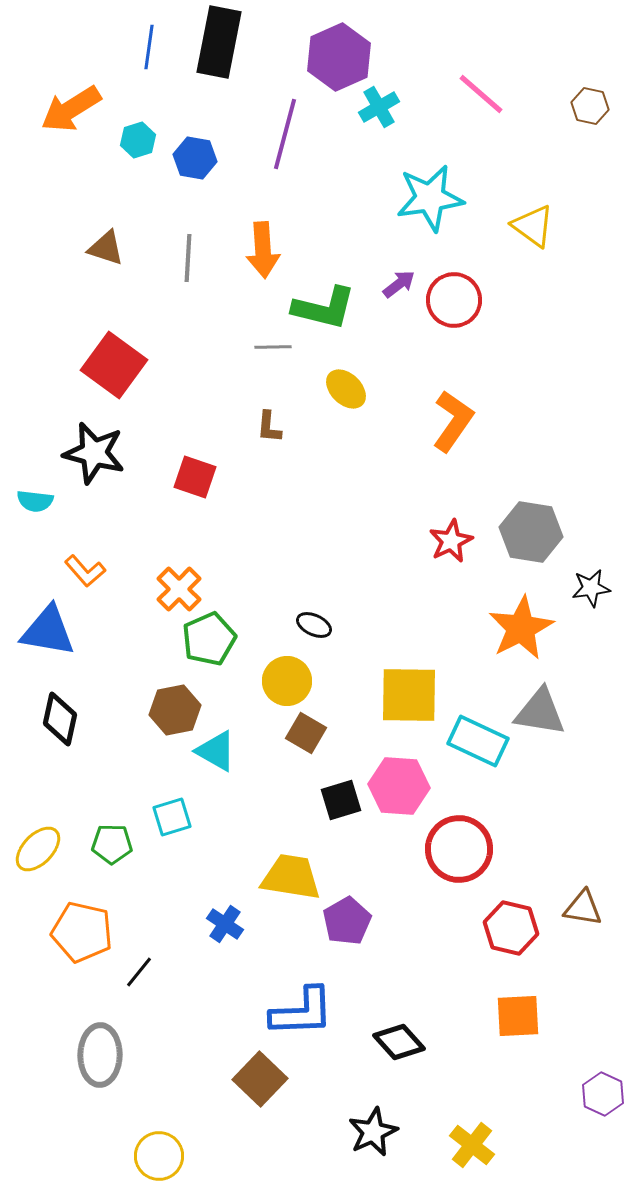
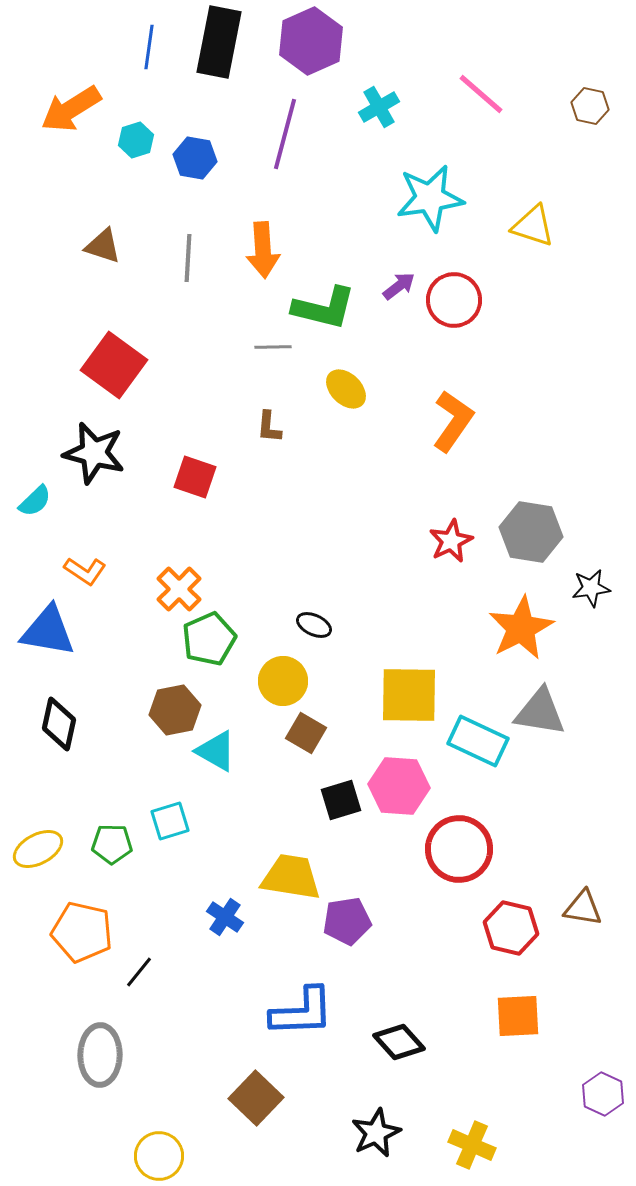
purple hexagon at (339, 57): moved 28 px left, 16 px up
cyan hexagon at (138, 140): moved 2 px left
yellow triangle at (533, 226): rotated 18 degrees counterclockwise
brown triangle at (106, 248): moved 3 px left, 2 px up
purple arrow at (399, 284): moved 2 px down
cyan semicircle at (35, 501): rotated 51 degrees counterclockwise
orange L-shape at (85, 571): rotated 15 degrees counterclockwise
yellow circle at (287, 681): moved 4 px left
black diamond at (60, 719): moved 1 px left, 5 px down
cyan square at (172, 817): moved 2 px left, 4 px down
yellow ellipse at (38, 849): rotated 18 degrees clockwise
purple pentagon at (347, 921): rotated 21 degrees clockwise
blue cross at (225, 924): moved 7 px up
brown square at (260, 1079): moved 4 px left, 19 px down
black star at (373, 1132): moved 3 px right, 1 px down
yellow cross at (472, 1145): rotated 15 degrees counterclockwise
